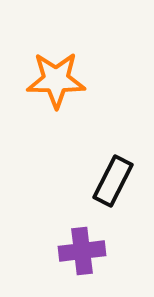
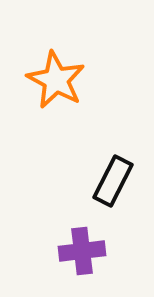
orange star: rotated 28 degrees clockwise
